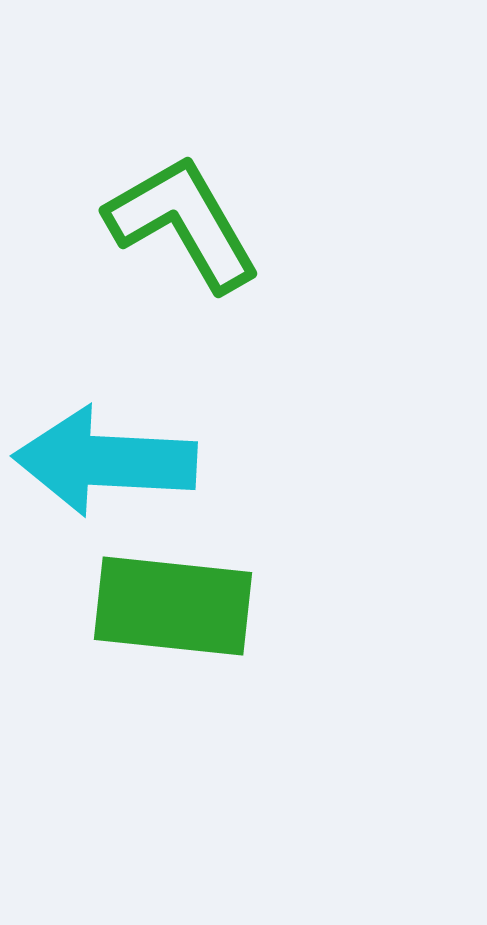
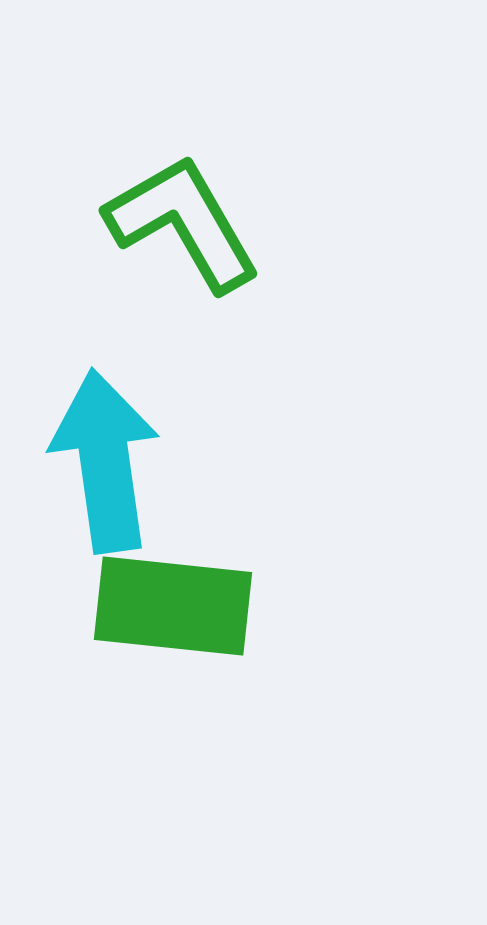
cyan arrow: rotated 79 degrees clockwise
